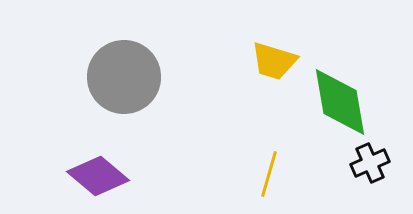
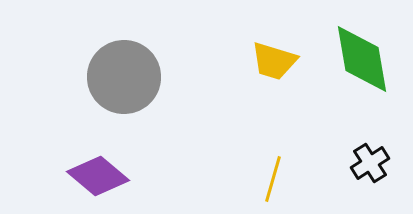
green diamond: moved 22 px right, 43 px up
black cross: rotated 9 degrees counterclockwise
yellow line: moved 4 px right, 5 px down
